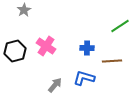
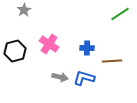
green line: moved 12 px up
pink cross: moved 3 px right, 2 px up
gray arrow: moved 5 px right, 8 px up; rotated 63 degrees clockwise
